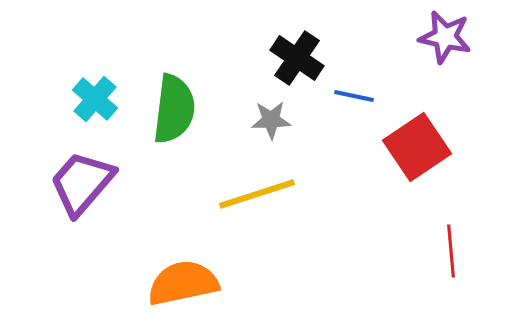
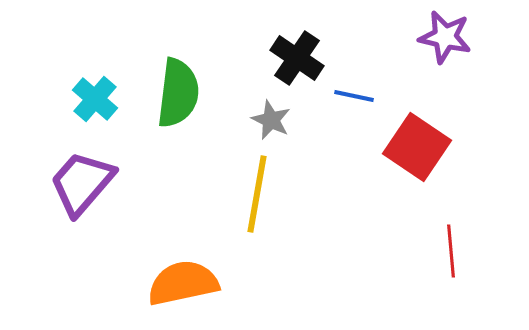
green semicircle: moved 4 px right, 16 px up
gray star: rotated 27 degrees clockwise
red square: rotated 22 degrees counterclockwise
yellow line: rotated 62 degrees counterclockwise
